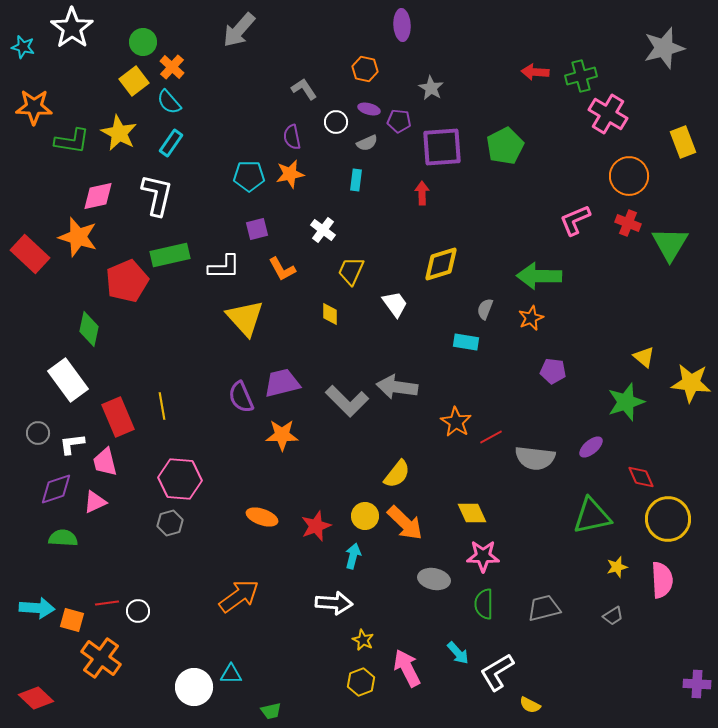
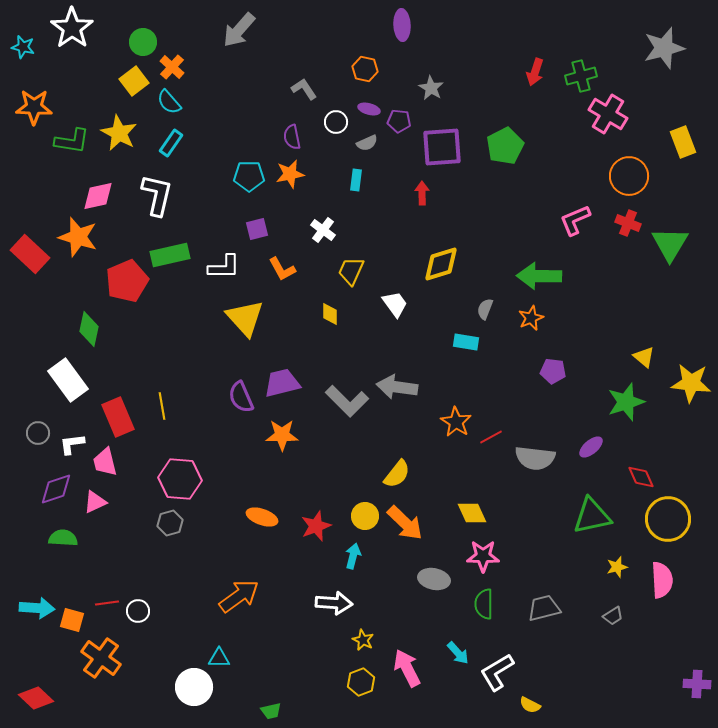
red arrow at (535, 72): rotated 76 degrees counterclockwise
cyan triangle at (231, 674): moved 12 px left, 16 px up
